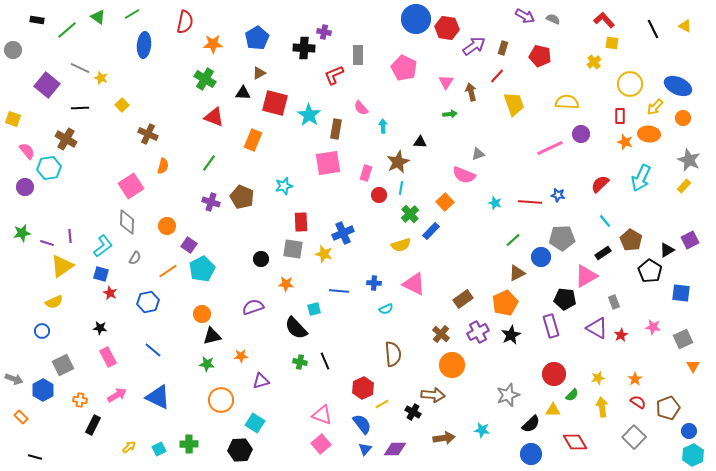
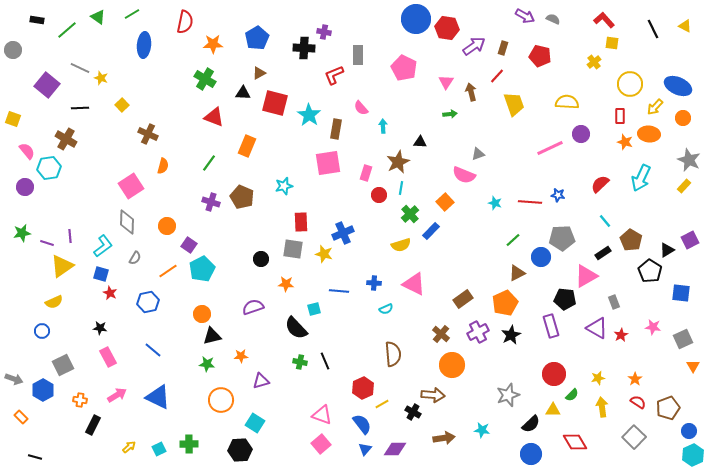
orange rectangle at (253, 140): moved 6 px left, 6 px down
